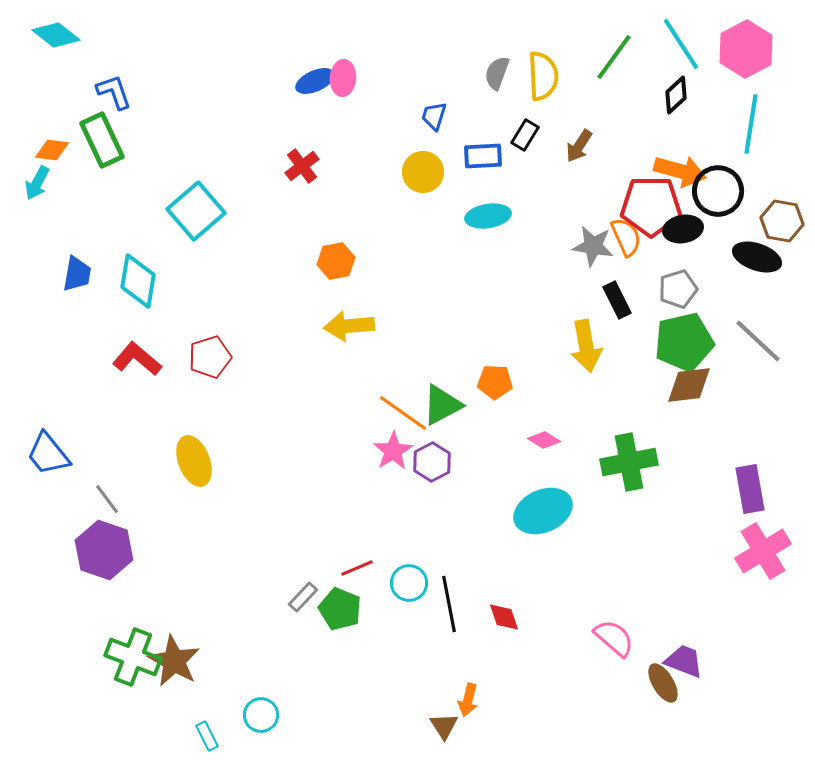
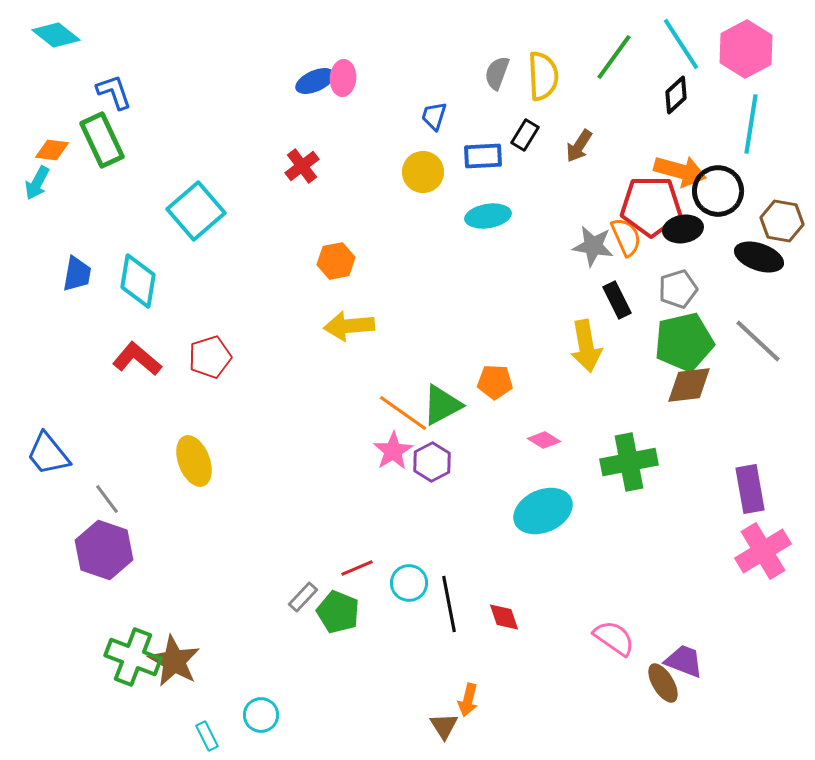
black ellipse at (757, 257): moved 2 px right
green pentagon at (340, 609): moved 2 px left, 3 px down
pink semicircle at (614, 638): rotated 6 degrees counterclockwise
